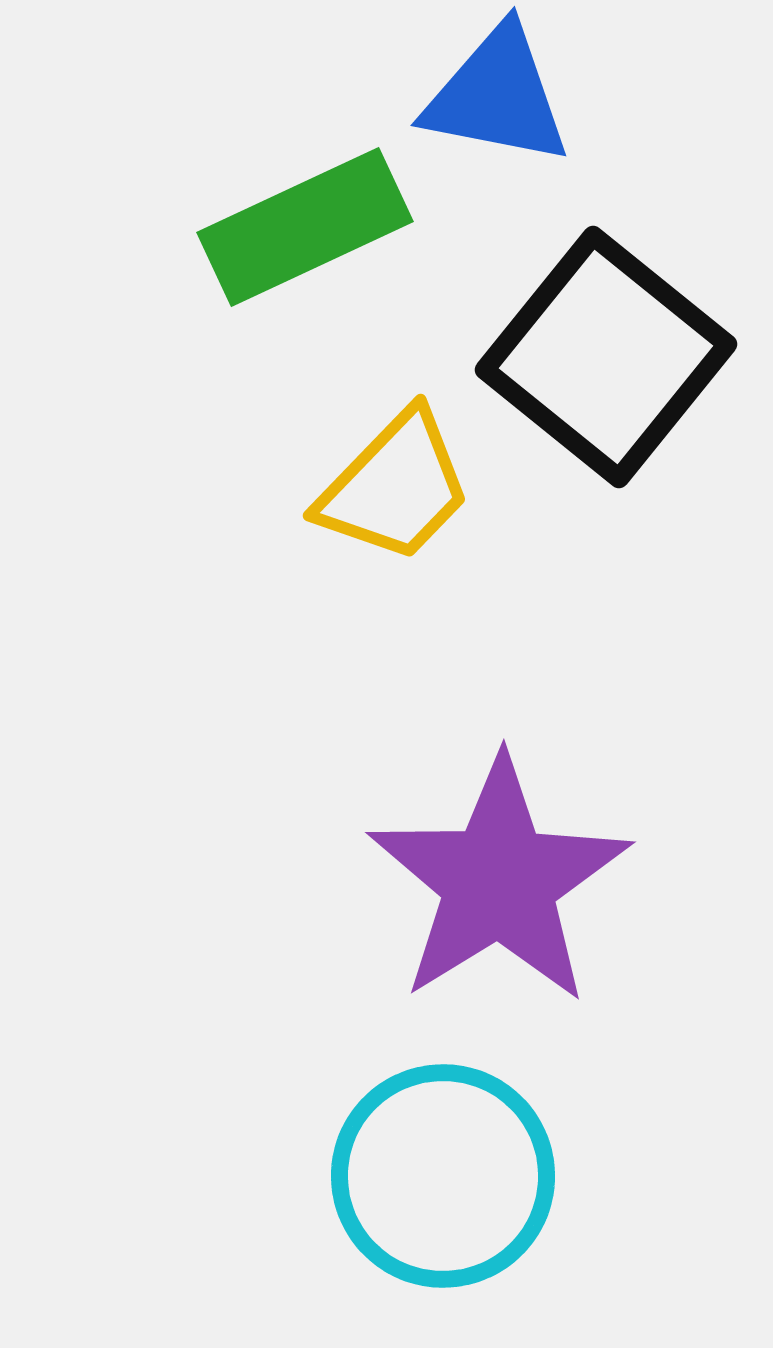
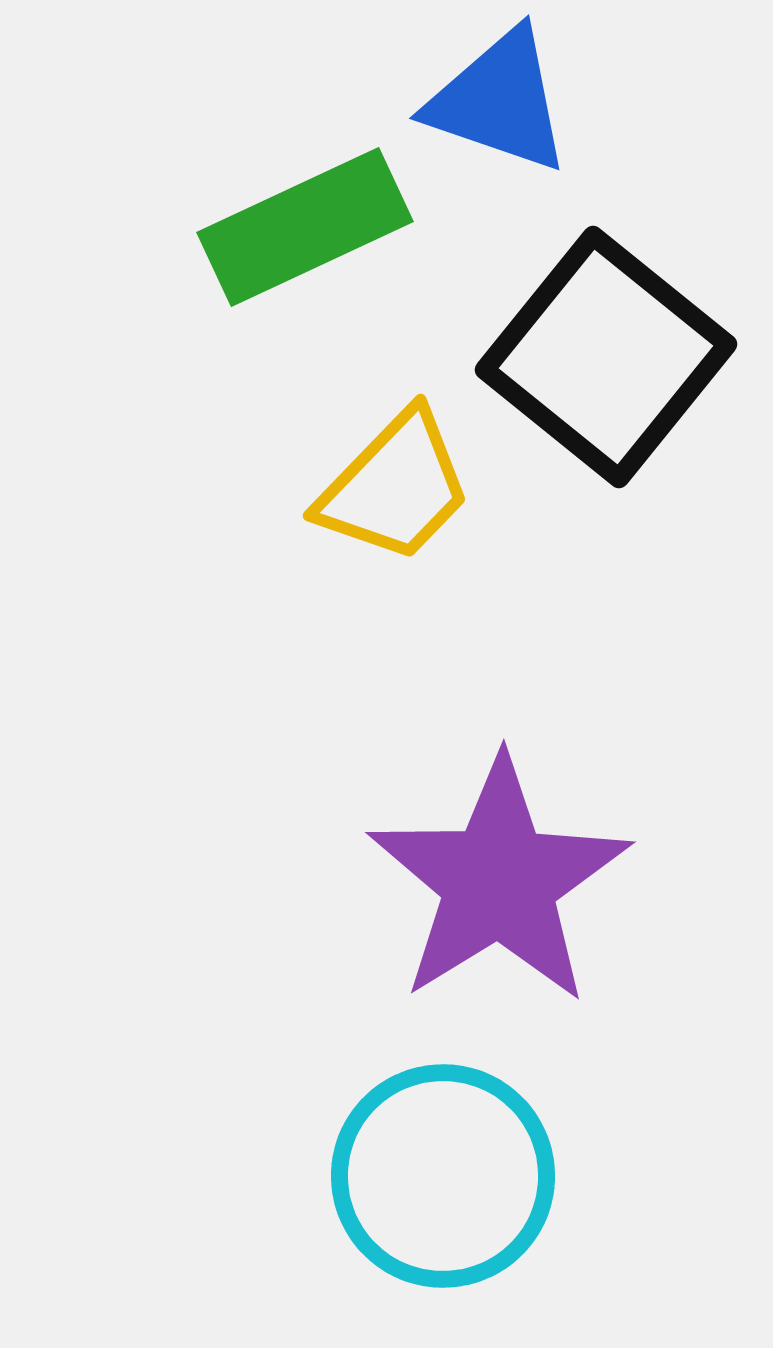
blue triangle: moved 2 px right, 5 px down; rotated 8 degrees clockwise
